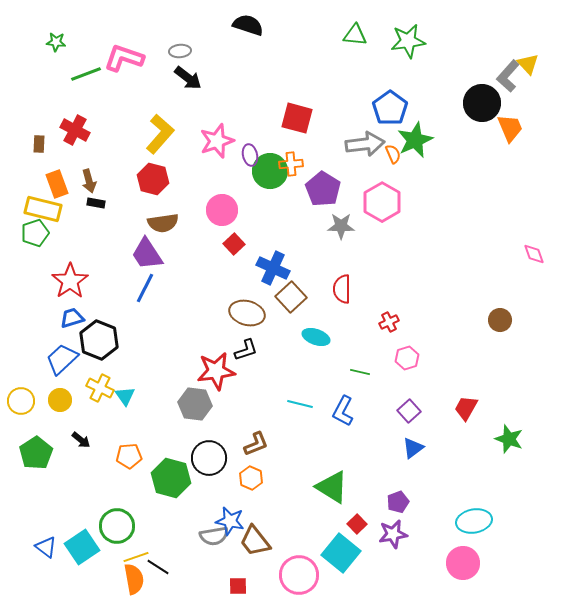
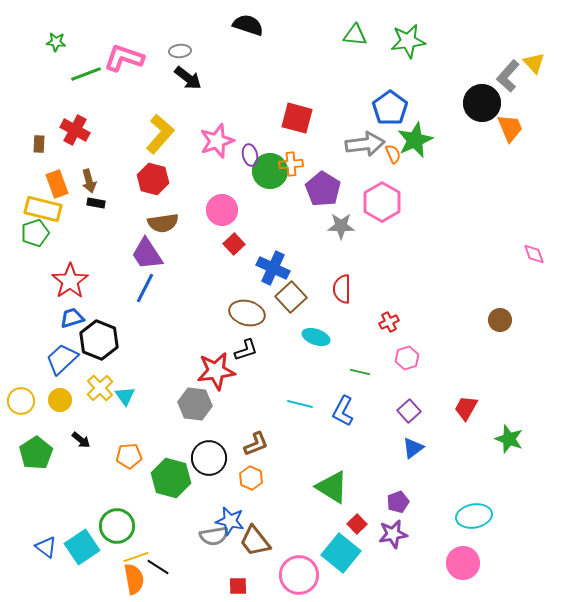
yellow triangle at (528, 64): moved 6 px right, 1 px up
yellow cross at (100, 388): rotated 20 degrees clockwise
cyan ellipse at (474, 521): moved 5 px up
